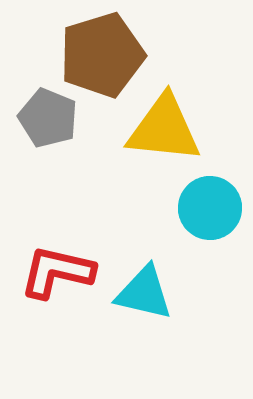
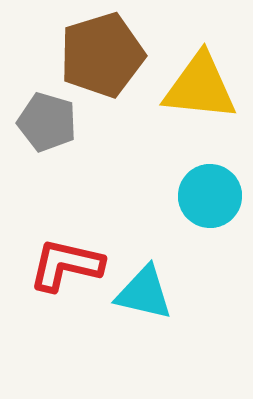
gray pentagon: moved 1 px left, 4 px down; rotated 6 degrees counterclockwise
yellow triangle: moved 36 px right, 42 px up
cyan circle: moved 12 px up
red L-shape: moved 9 px right, 7 px up
